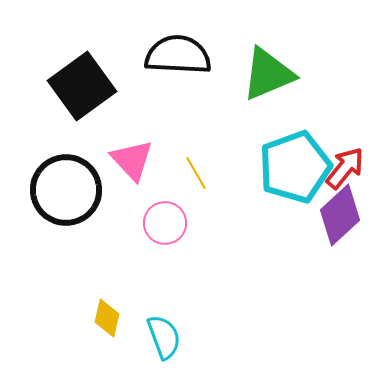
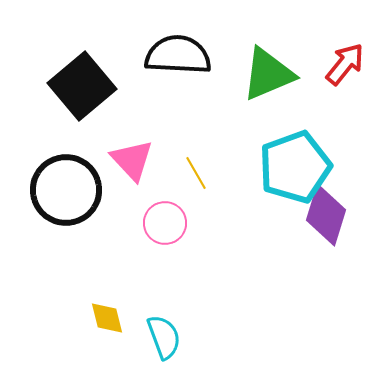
black square: rotated 4 degrees counterclockwise
red arrow: moved 104 px up
purple diamond: moved 14 px left; rotated 30 degrees counterclockwise
yellow diamond: rotated 27 degrees counterclockwise
